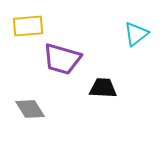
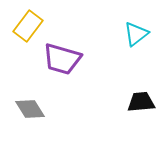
yellow rectangle: rotated 48 degrees counterclockwise
black trapezoid: moved 38 px right, 14 px down; rotated 8 degrees counterclockwise
